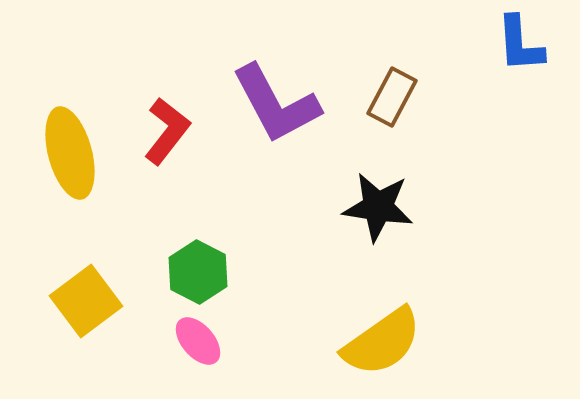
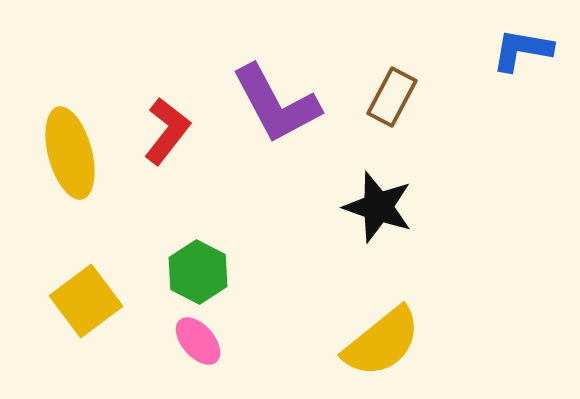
blue L-shape: moved 2 px right, 6 px down; rotated 104 degrees clockwise
black star: rotated 10 degrees clockwise
yellow semicircle: rotated 4 degrees counterclockwise
